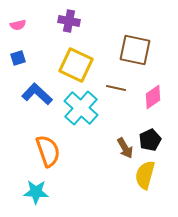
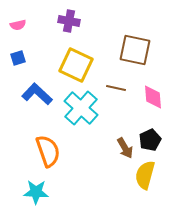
pink diamond: rotated 60 degrees counterclockwise
